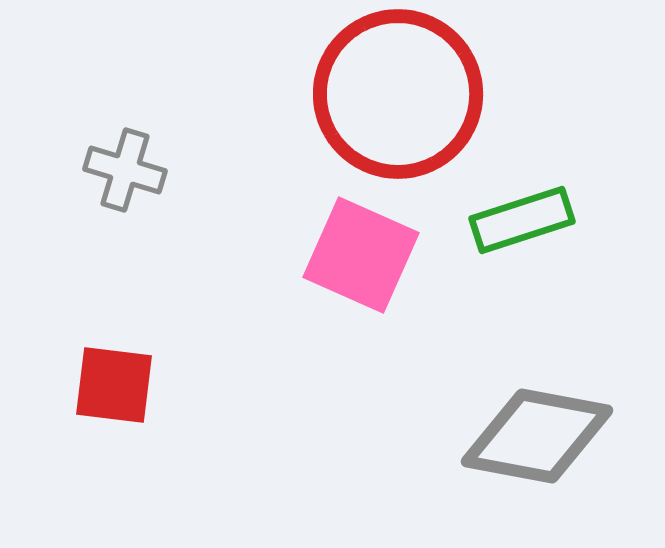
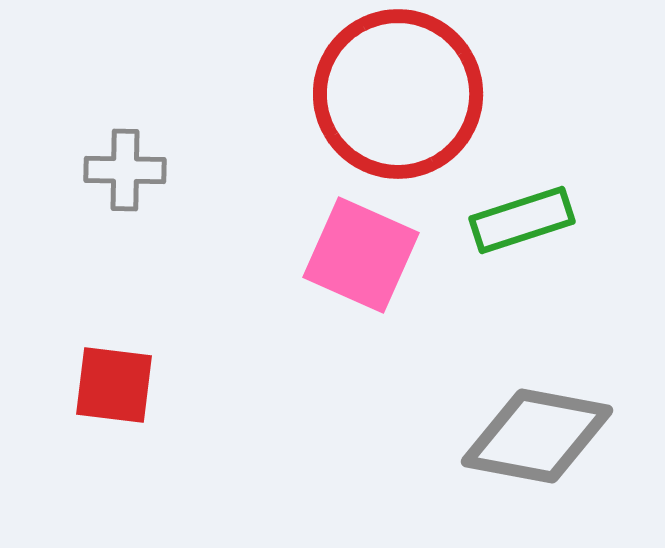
gray cross: rotated 16 degrees counterclockwise
